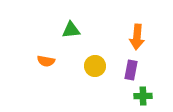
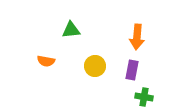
purple rectangle: moved 1 px right
green cross: moved 1 px right, 1 px down; rotated 12 degrees clockwise
